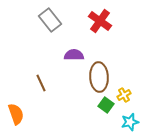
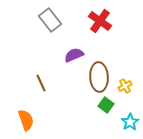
purple semicircle: rotated 24 degrees counterclockwise
yellow cross: moved 1 px right, 9 px up
orange semicircle: moved 10 px right, 6 px down
cyan star: rotated 18 degrees counterclockwise
